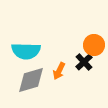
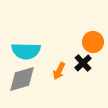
orange circle: moved 1 px left, 3 px up
black cross: moved 1 px left, 1 px down
gray diamond: moved 9 px left, 1 px up
